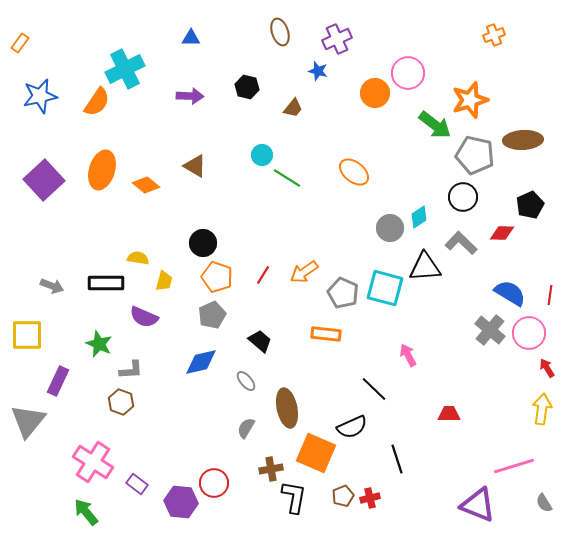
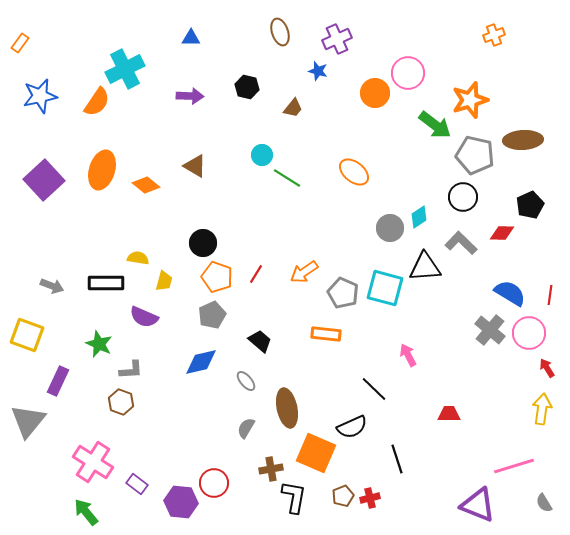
red line at (263, 275): moved 7 px left, 1 px up
yellow square at (27, 335): rotated 20 degrees clockwise
